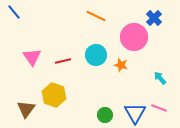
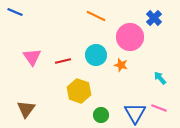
blue line: moved 1 px right; rotated 28 degrees counterclockwise
pink circle: moved 4 px left
yellow hexagon: moved 25 px right, 4 px up
green circle: moved 4 px left
